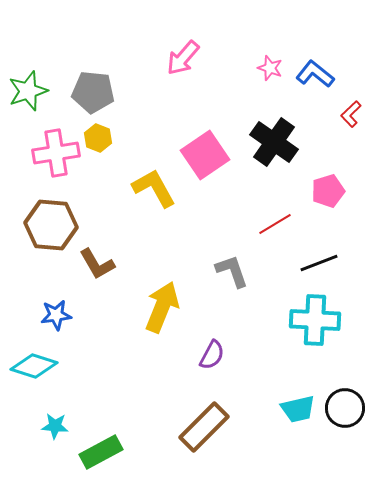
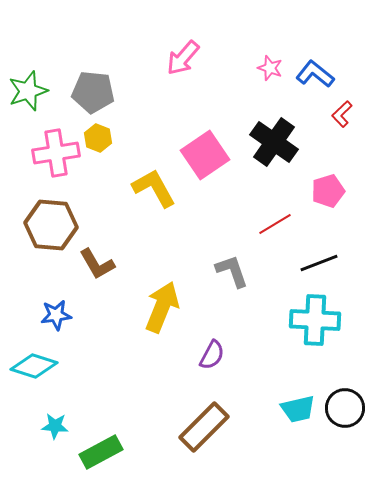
red L-shape: moved 9 px left
